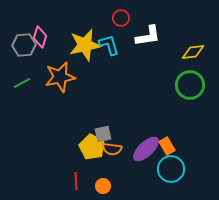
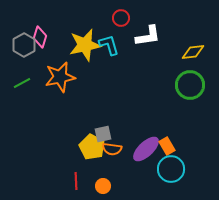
gray hexagon: rotated 25 degrees counterclockwise
